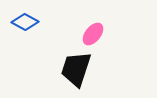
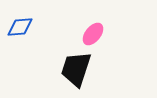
blue diamond: moved 5 px left, 5 px down; rotated 32 degrees counterclockwise
